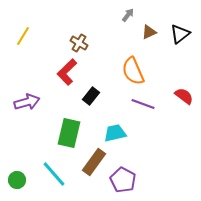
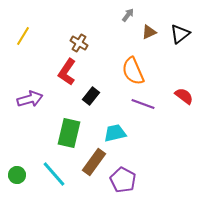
red L-shape: rotated 12 degrees counterclockwise
purple arrow: moved 3 px right, 3 px up
green circle: moved 5 px up
